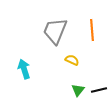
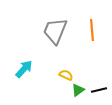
yellow semicircle: moved 6 px left, 15 px down
cyan arrow: rotated 60 degrees clockwise
green triangle: rotated 16 degrees clockwise
